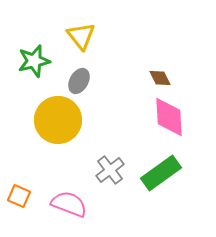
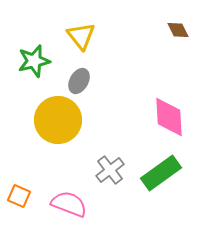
brown diamond: moved 18 px right, 48 px up
